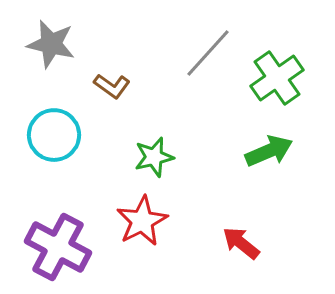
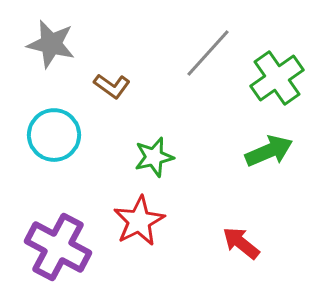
red star: moved 3 px left
